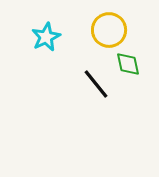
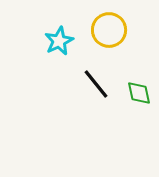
cyan star: moved 13 px right, 4 px down
green diamond: moved 11 px right, 29 px down
